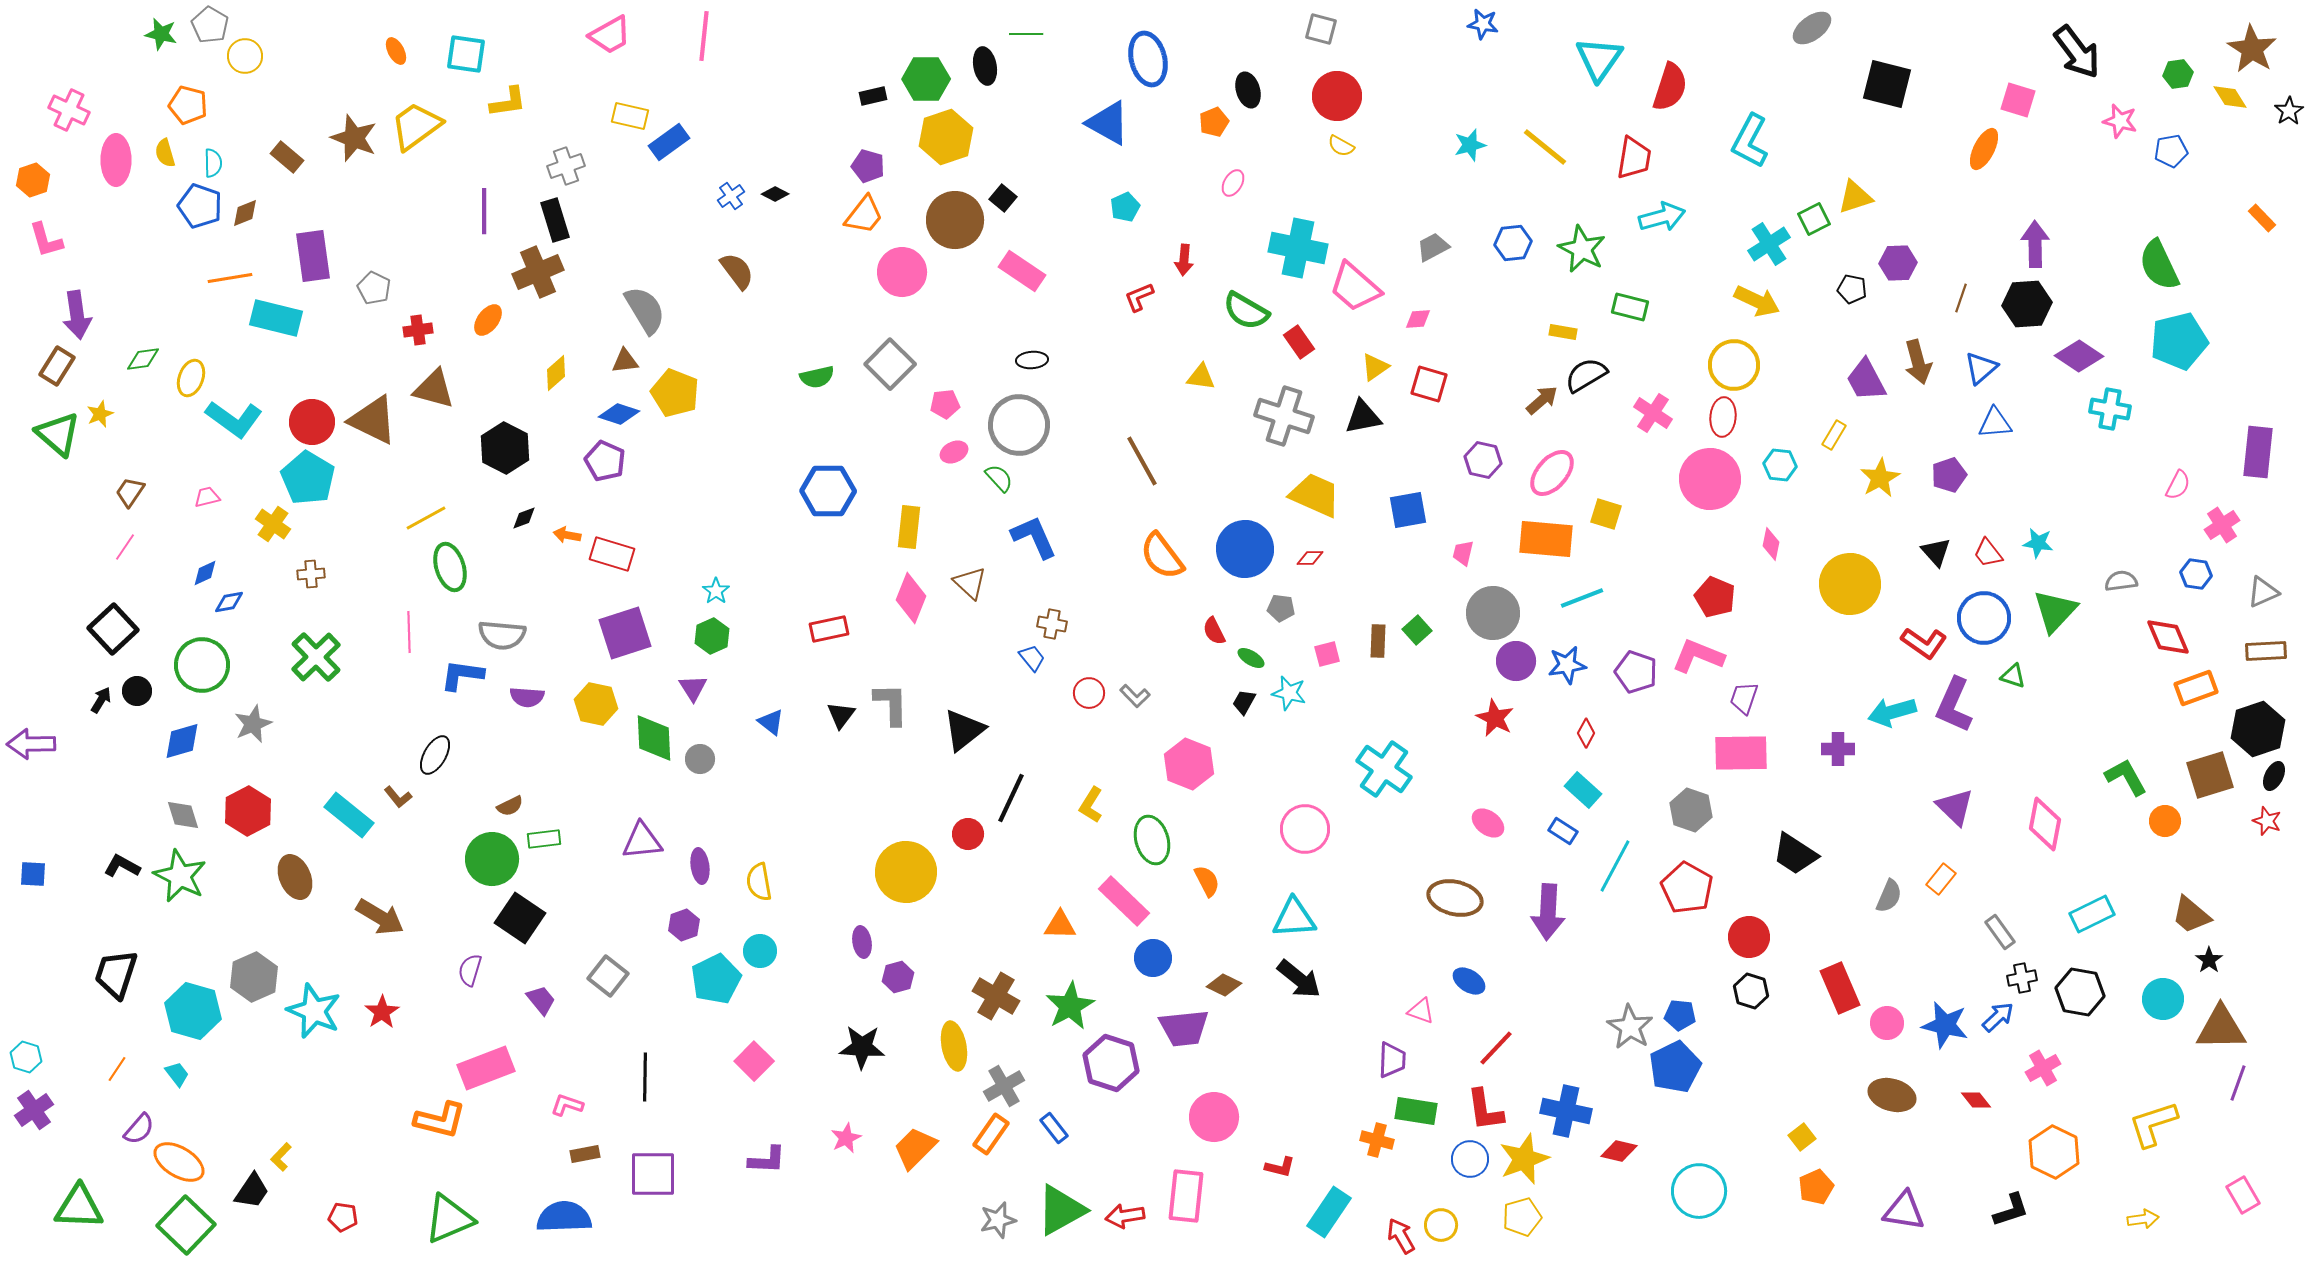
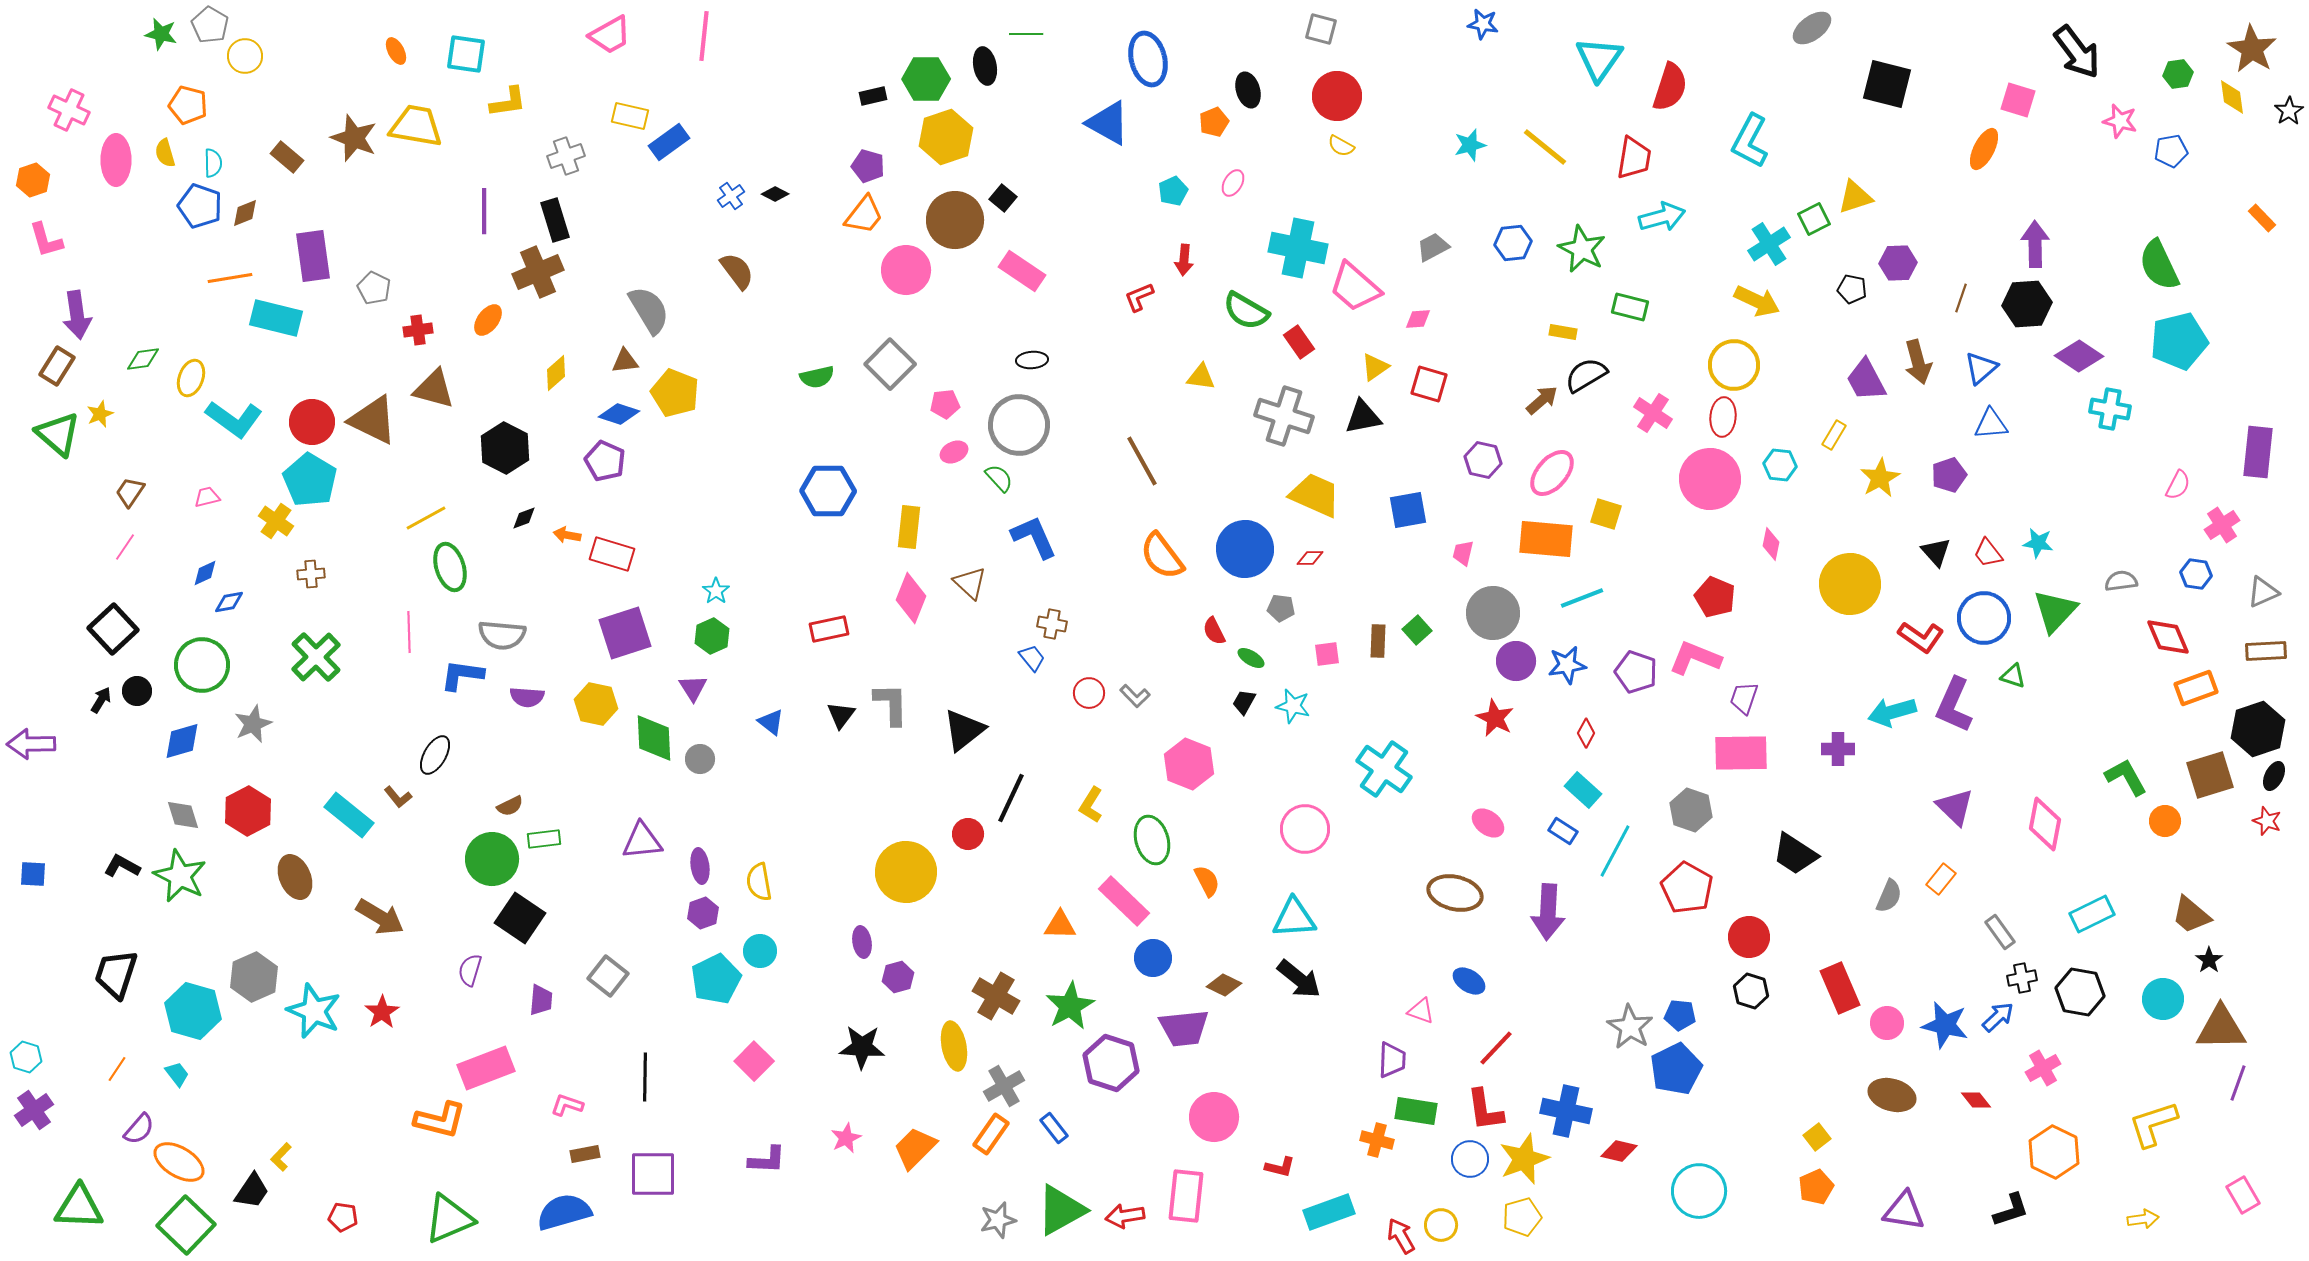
yellow diamond at (2230, 97): moved 2 px right; rotated 24 degrees clockwise
yellow trapezoid at (416, 126): rotated 46 degrees clockwise
gray cross at (566, 166): moved 10 px up
cyan pentagon at (1125, 207): moved 48 px right, 16 px up
pink circle at (902, 272): moved 4 px right, 2 px up
gray semicircle at (645, 310): moved 4 px right
blue triangle at (1995, 423): moved 4 px left, 1 px down
cyan pentagon at (308, 478): moved 2 px right, 2 px down
yellow cross at (273, 524): moved 3 px right, 3 px up
red L-shape at (1924, 643): moved 3 px left, 6 px up
pink square at (1327, 654): rotated 8 degrees clockwise
pink L-shape at (1698, 656): moved 3 px left, 2 px down
cyan star at (1289, 693): moved 4 px right, 13 px down
cyan line at (1615, 866): moved 15 px up
brown ellipse at (1455, 898): moved 5 px up
purple hexagon at (684, 925): moved 19 px right, 12 px up
purple trapezoid at (541, 1000): rotated 44 degrees clockwise
blue pentagon at (1675, 1067): moved 1 px right, 2 px down
yellow square at (1802, 1137): moved 15 px right
cyan rectangle at (1329, 1212): rotated 36 degrees clockwise
blue semicircle at (564, 1217): moved 5 px up; rotated 14 degrees counterclockwise
